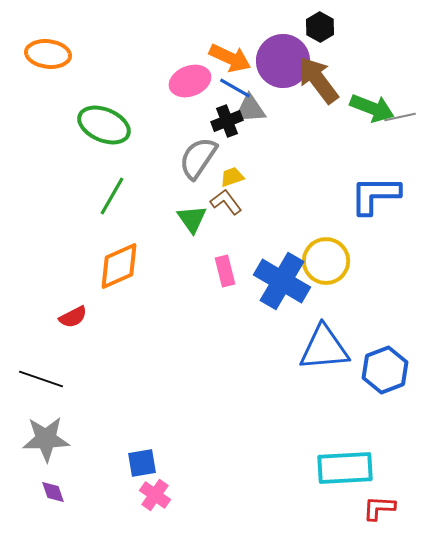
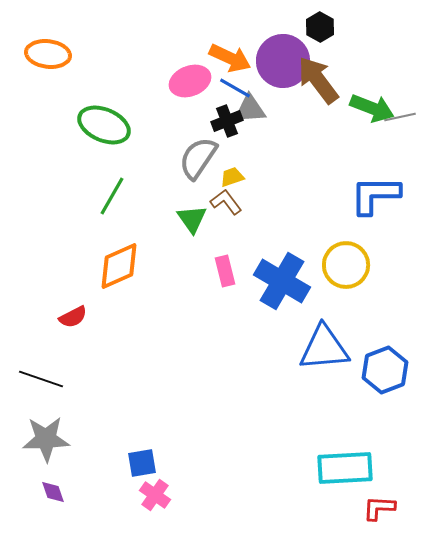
yellow circle: moved 20 px right, 4 px down
